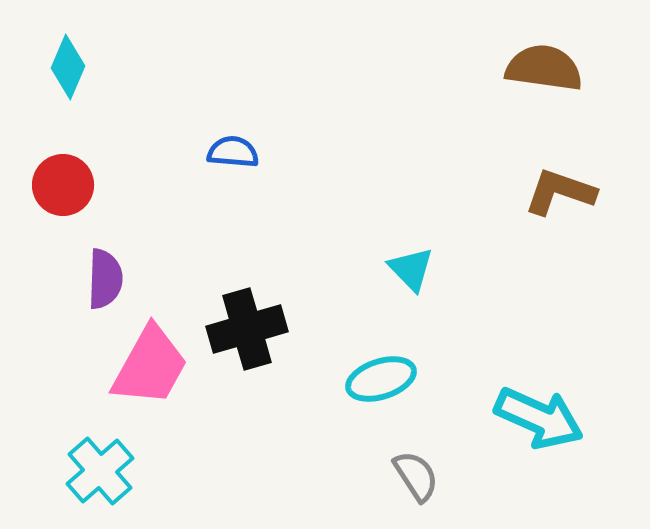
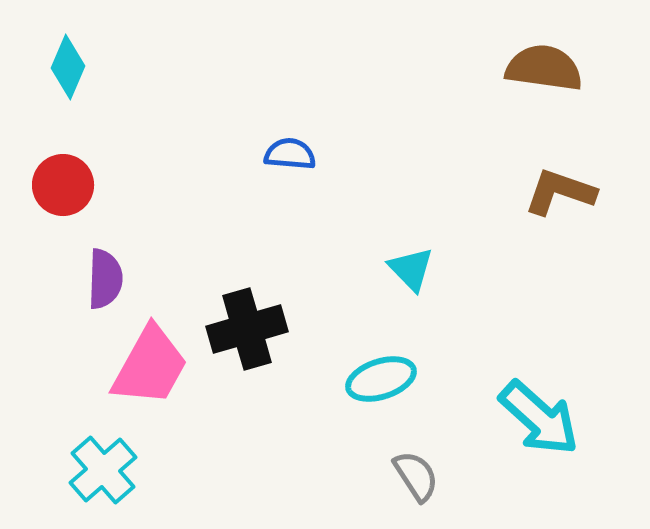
blue semicircle: moved 57 px right, 2 px down
cyan arrow: rotated 18 degrees clockwise
cyan cross: moved 3 px right, 1 px up
